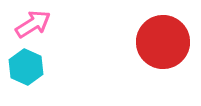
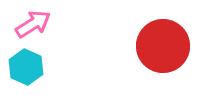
red circle: moved 4 px down
